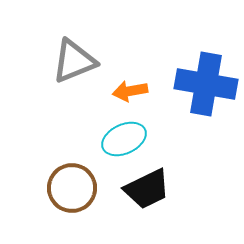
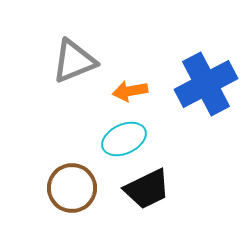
blue cross: rotated 38 degrees counterclockwise
